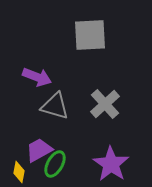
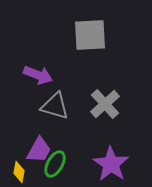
purple arrow: moved 1 px right, 2 px up
purple trapezoid: rotated 148 degrees clockwise
